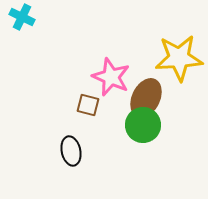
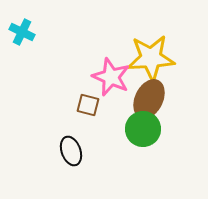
cyan cross: moved 15 px down
yellow star: moved 28 px left
brown ellipse: moved 3 px right, 1 px down
green circle: moved 4 px down
black ellipse: rotated 8 degrees counterclockwise
